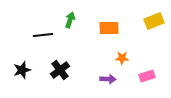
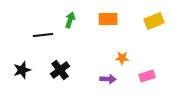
orange rectangle: moved 1 px left, 9 px up
